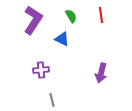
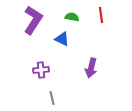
green semicircle: moved 1 px right, 1 px down; rotated 48 degrees counterclockwise
purple arrow: moved 10 px left, 5 px up
gray line: moved 2 px up
